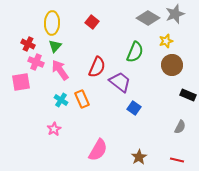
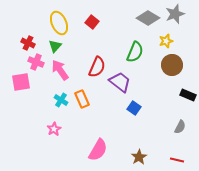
yellow ellipse: moved 7 px right; rotated 25 degrees counterclockwise
red cross: moved 1 px up
